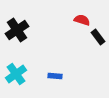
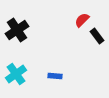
red semicircle: rotated 63 degrees counterclockwise
black rectangle: moved 1 px left, 1 px up
